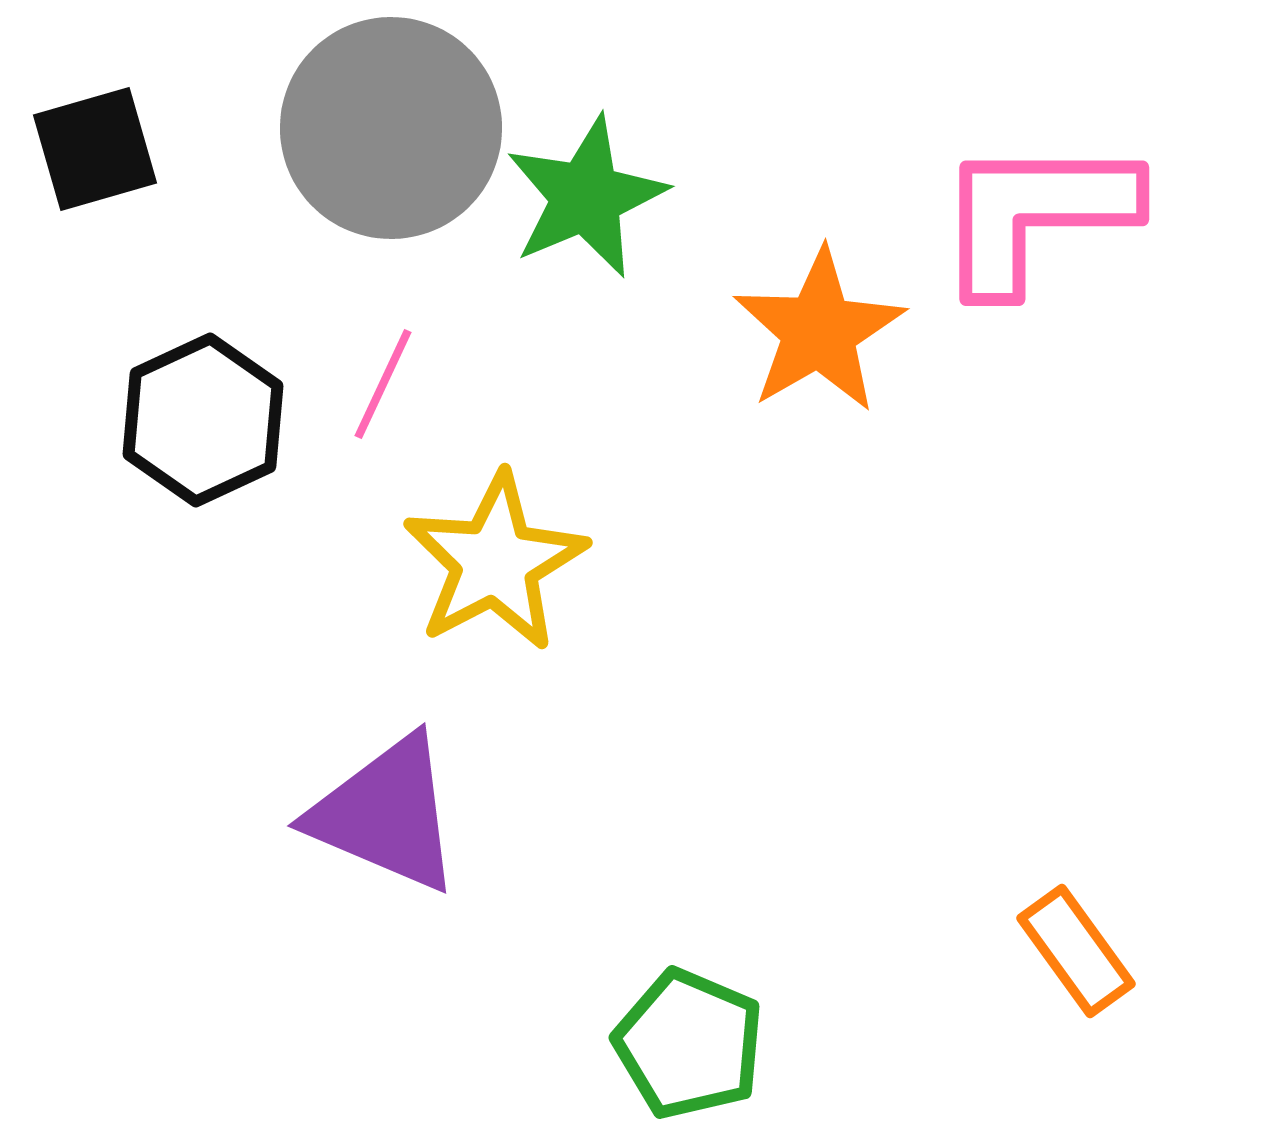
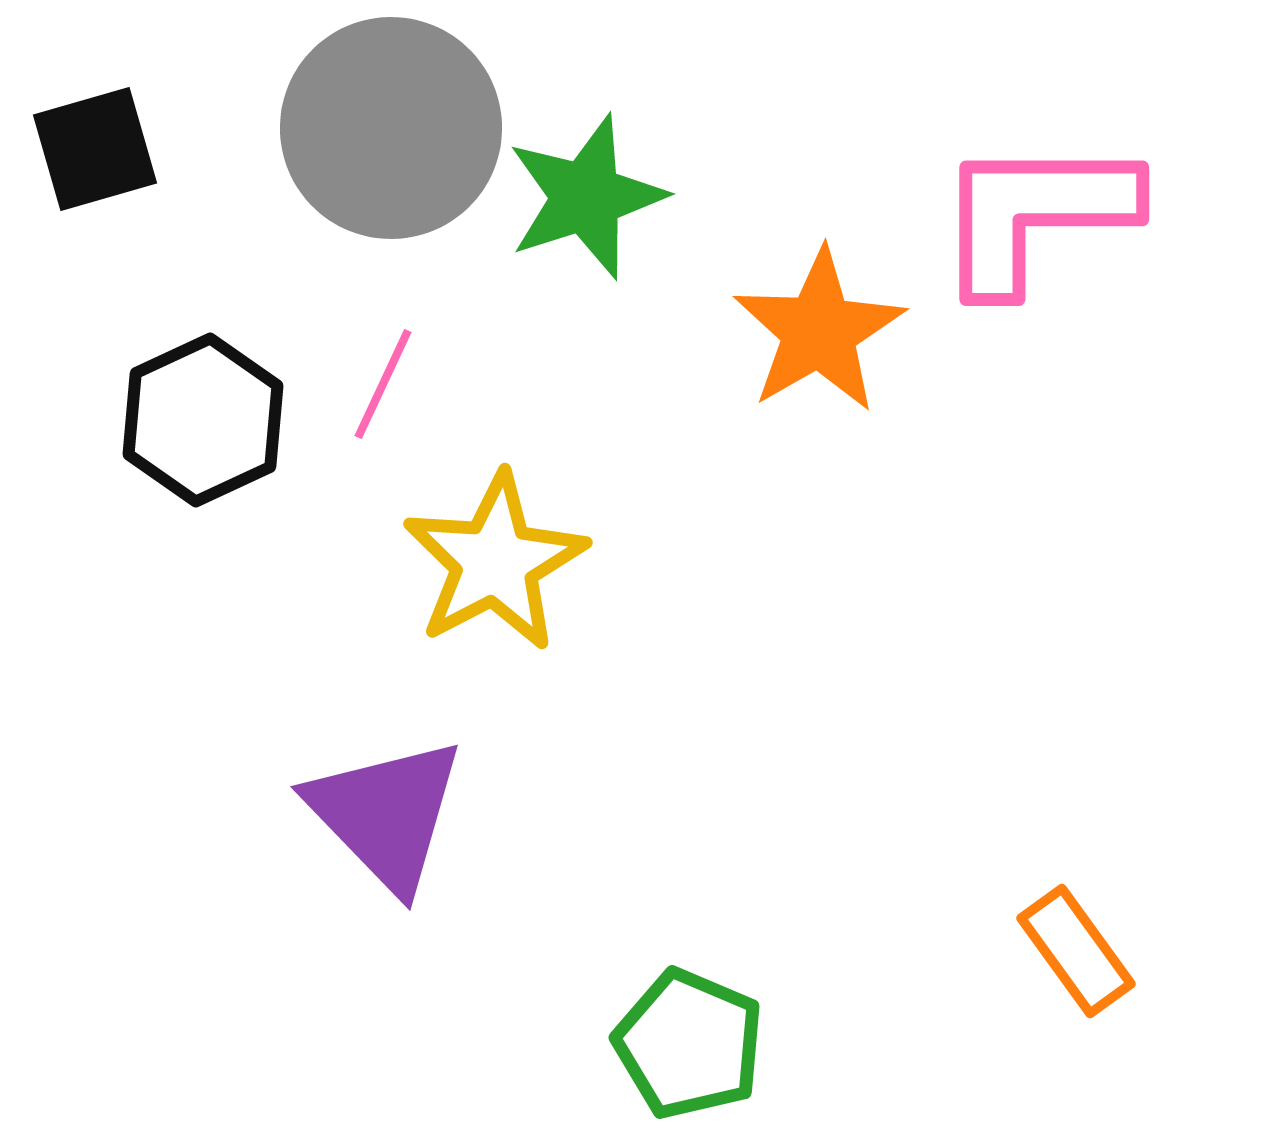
green star: rotated 5 degrees clockwise
purple triangle: rotated 23 degrees clockwise
